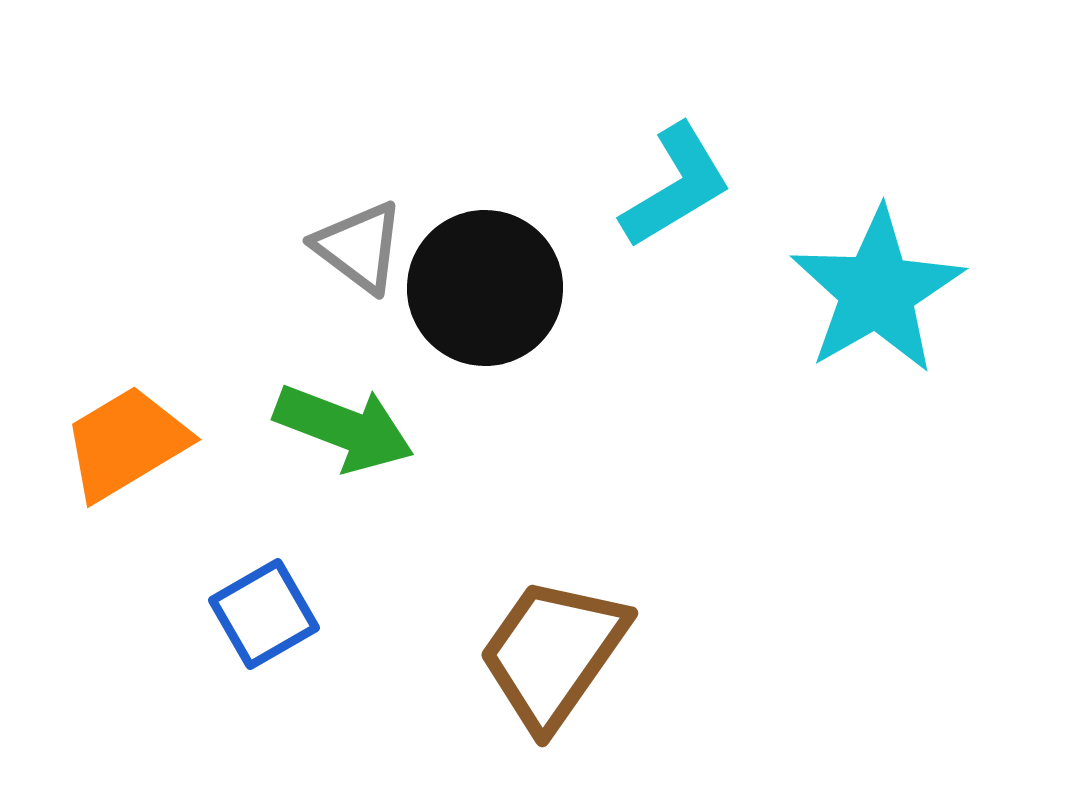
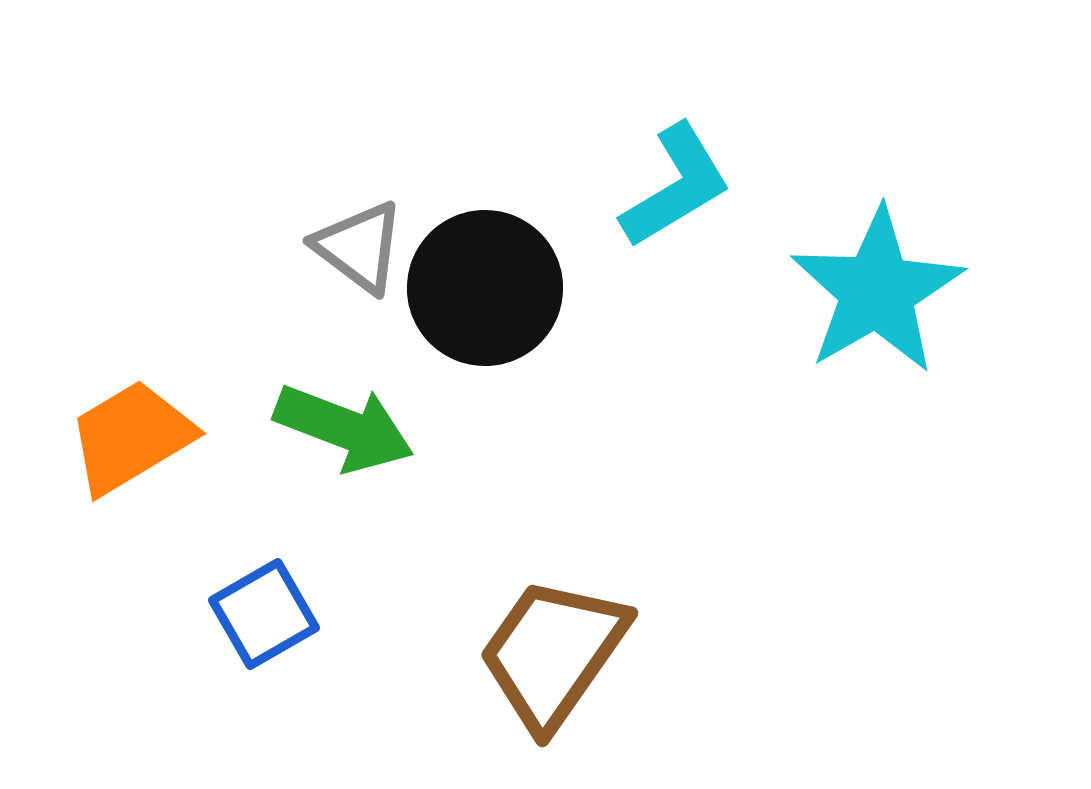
orange trapezoid: moved 5 px right, 6 px up
